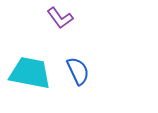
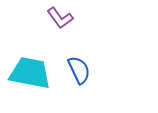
blue semicircle: moved 1 px right, 1 px up
